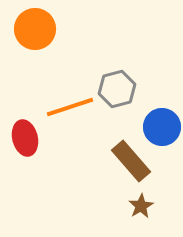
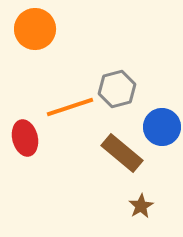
brown rectangle: moved 9 px left, 8 px up; rotated 9 degrees counterclockwise
